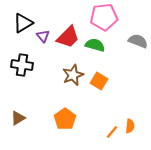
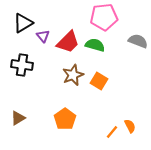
red trapezoid: moved 5 px down
orange semicircle: rotated 32 degrees counterclockwise
